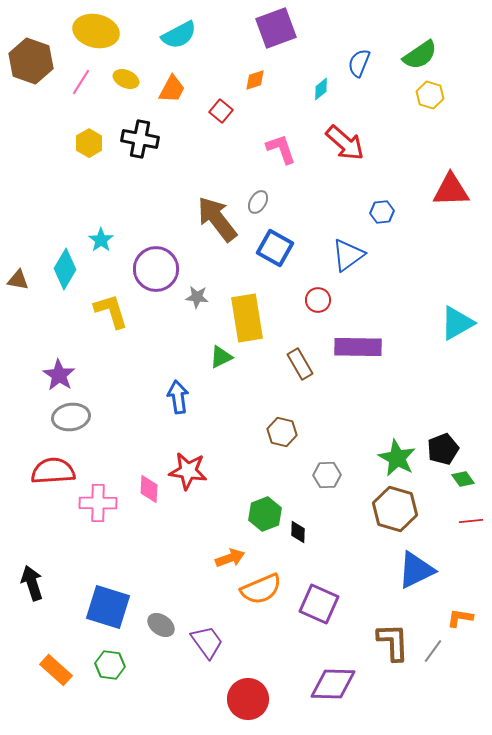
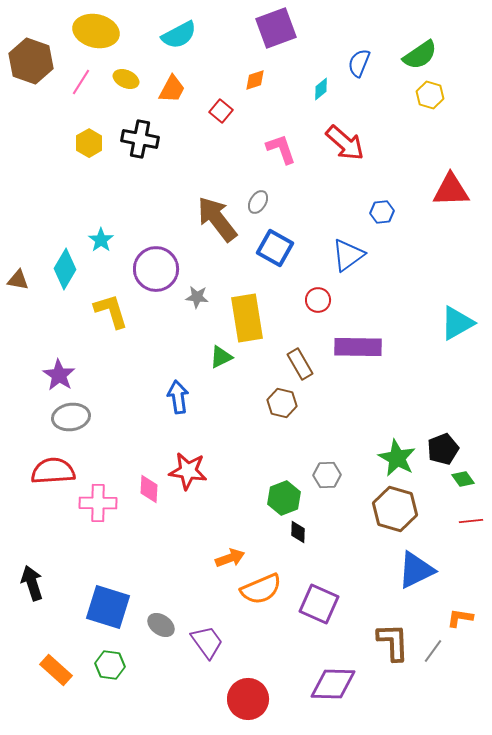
brown hexagon at (282, 432): moved 29 px up
green hexagon at (265, 514): moved 19 px right, 16 px up
